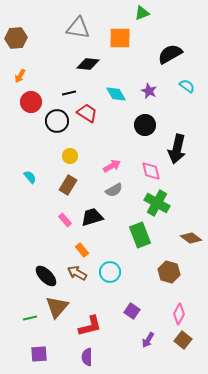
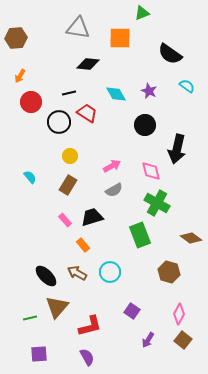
black semicircle at (170, 54): rotated 115 degrees counterclockwise
black circle at (57, 121): moved 2 px right, 1 px down
orange rectangle at (82, 250): moved 1 px right, 5 px up
purple semicircle at (87, 357): rotated 150 degrees clockwise
